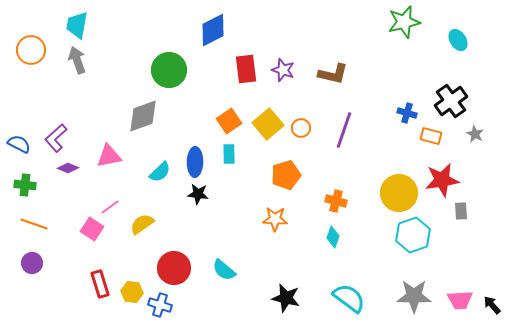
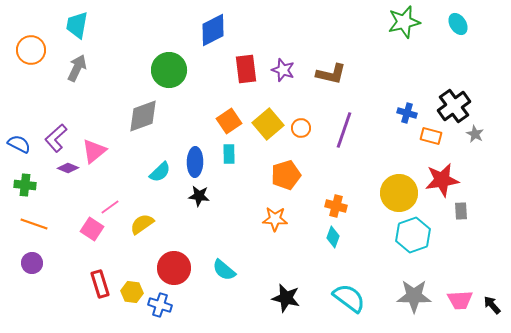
cyan ellipse at (458, 40): moved 16 px up
gray arrow at (77, 60): moved 8 px down; rotated 44 degrees clockwise
brown L-shape at (333, 74): moved 2 px left
black cross at (451, 101): moved 3 px right, 5 px down
pink triangle at (109, 156): moved 15 px left, 5 px up; rotated 28 degrees counterclockwise
black star at (198, 194): moved 1 px right, 2 px down
orange cross at (336, 201): moved 5 px down
